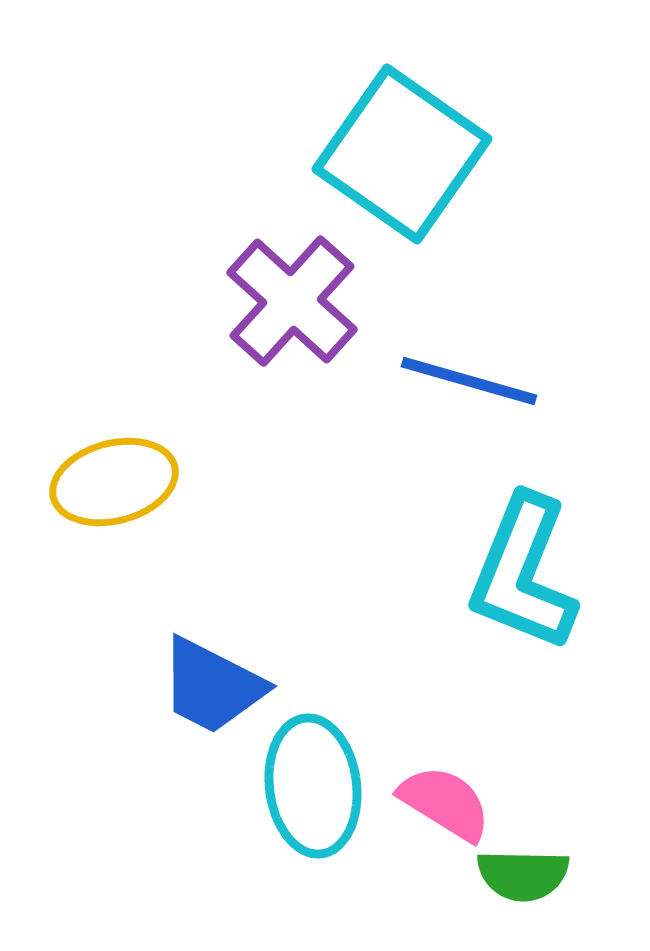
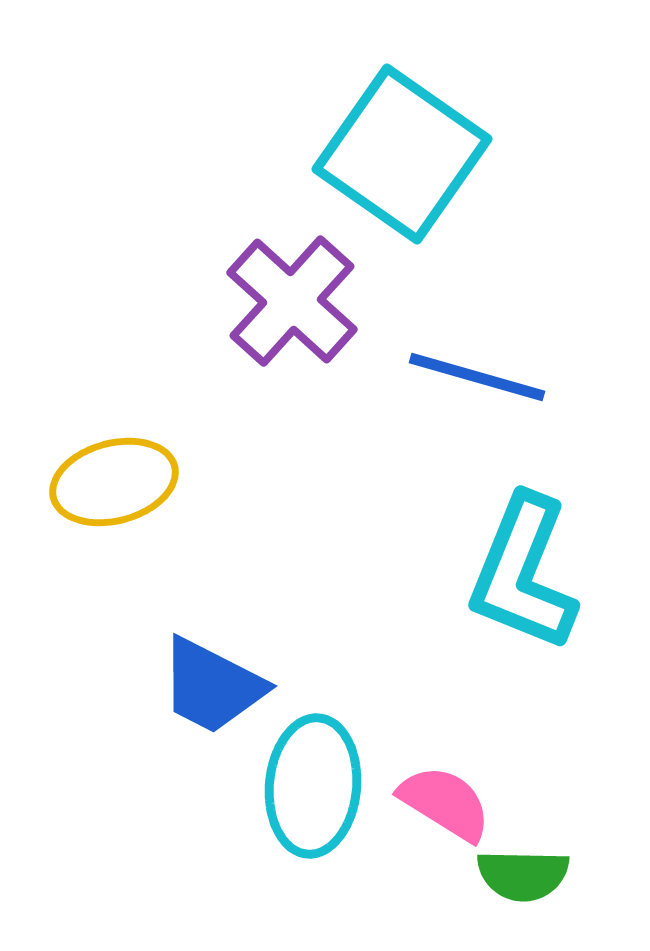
blue line: moved 8 px right, 4 px up
cyan ellipse: rotated 12 degrees clockwise
